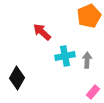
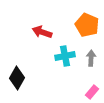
orange pentagon: moved 2 px left, 9 px down; rotated 25 degrees counterclockwise
red arrow: rotated 24 degrees counterclockwise
gray arrow: moved 4 px right, 2 px up
pink rectangle: moved 1 px left
